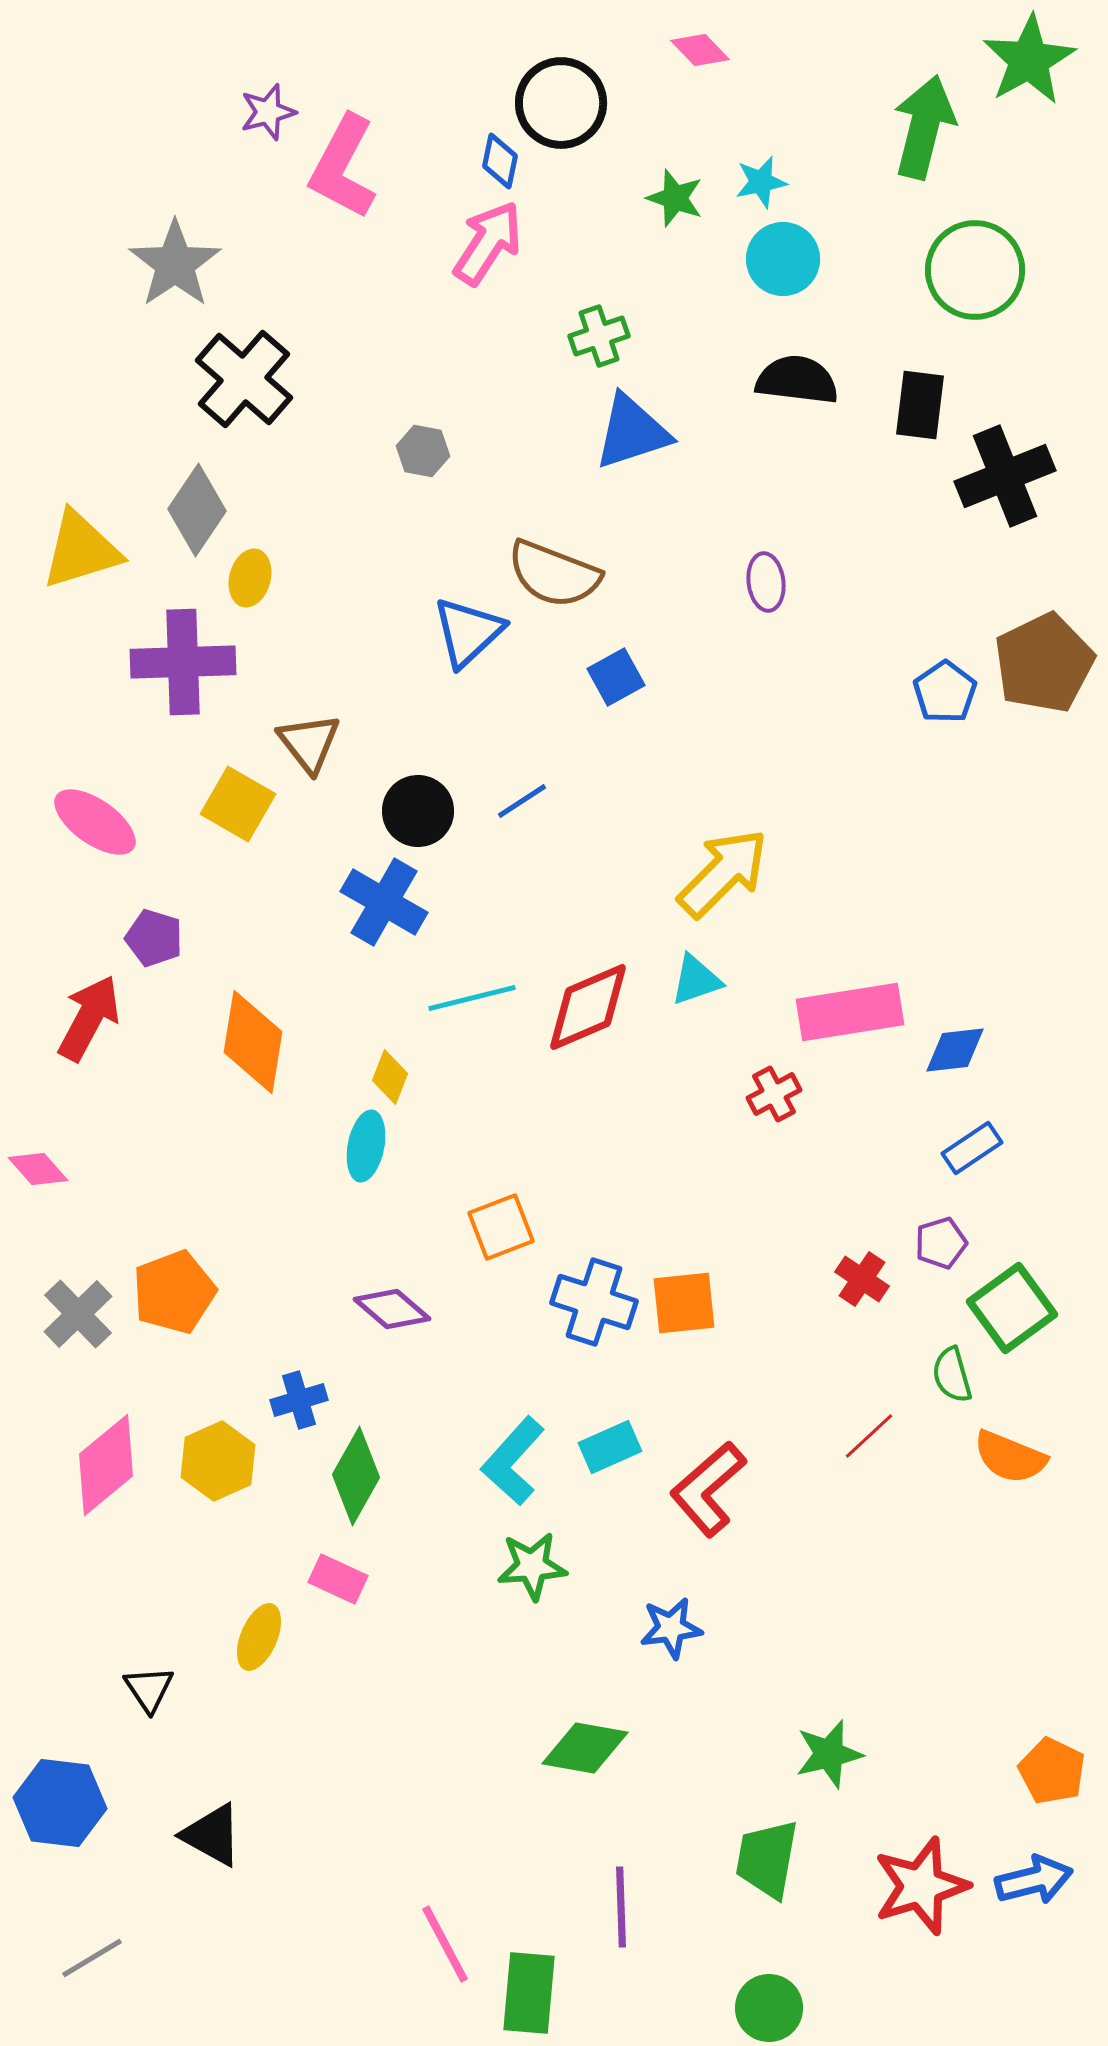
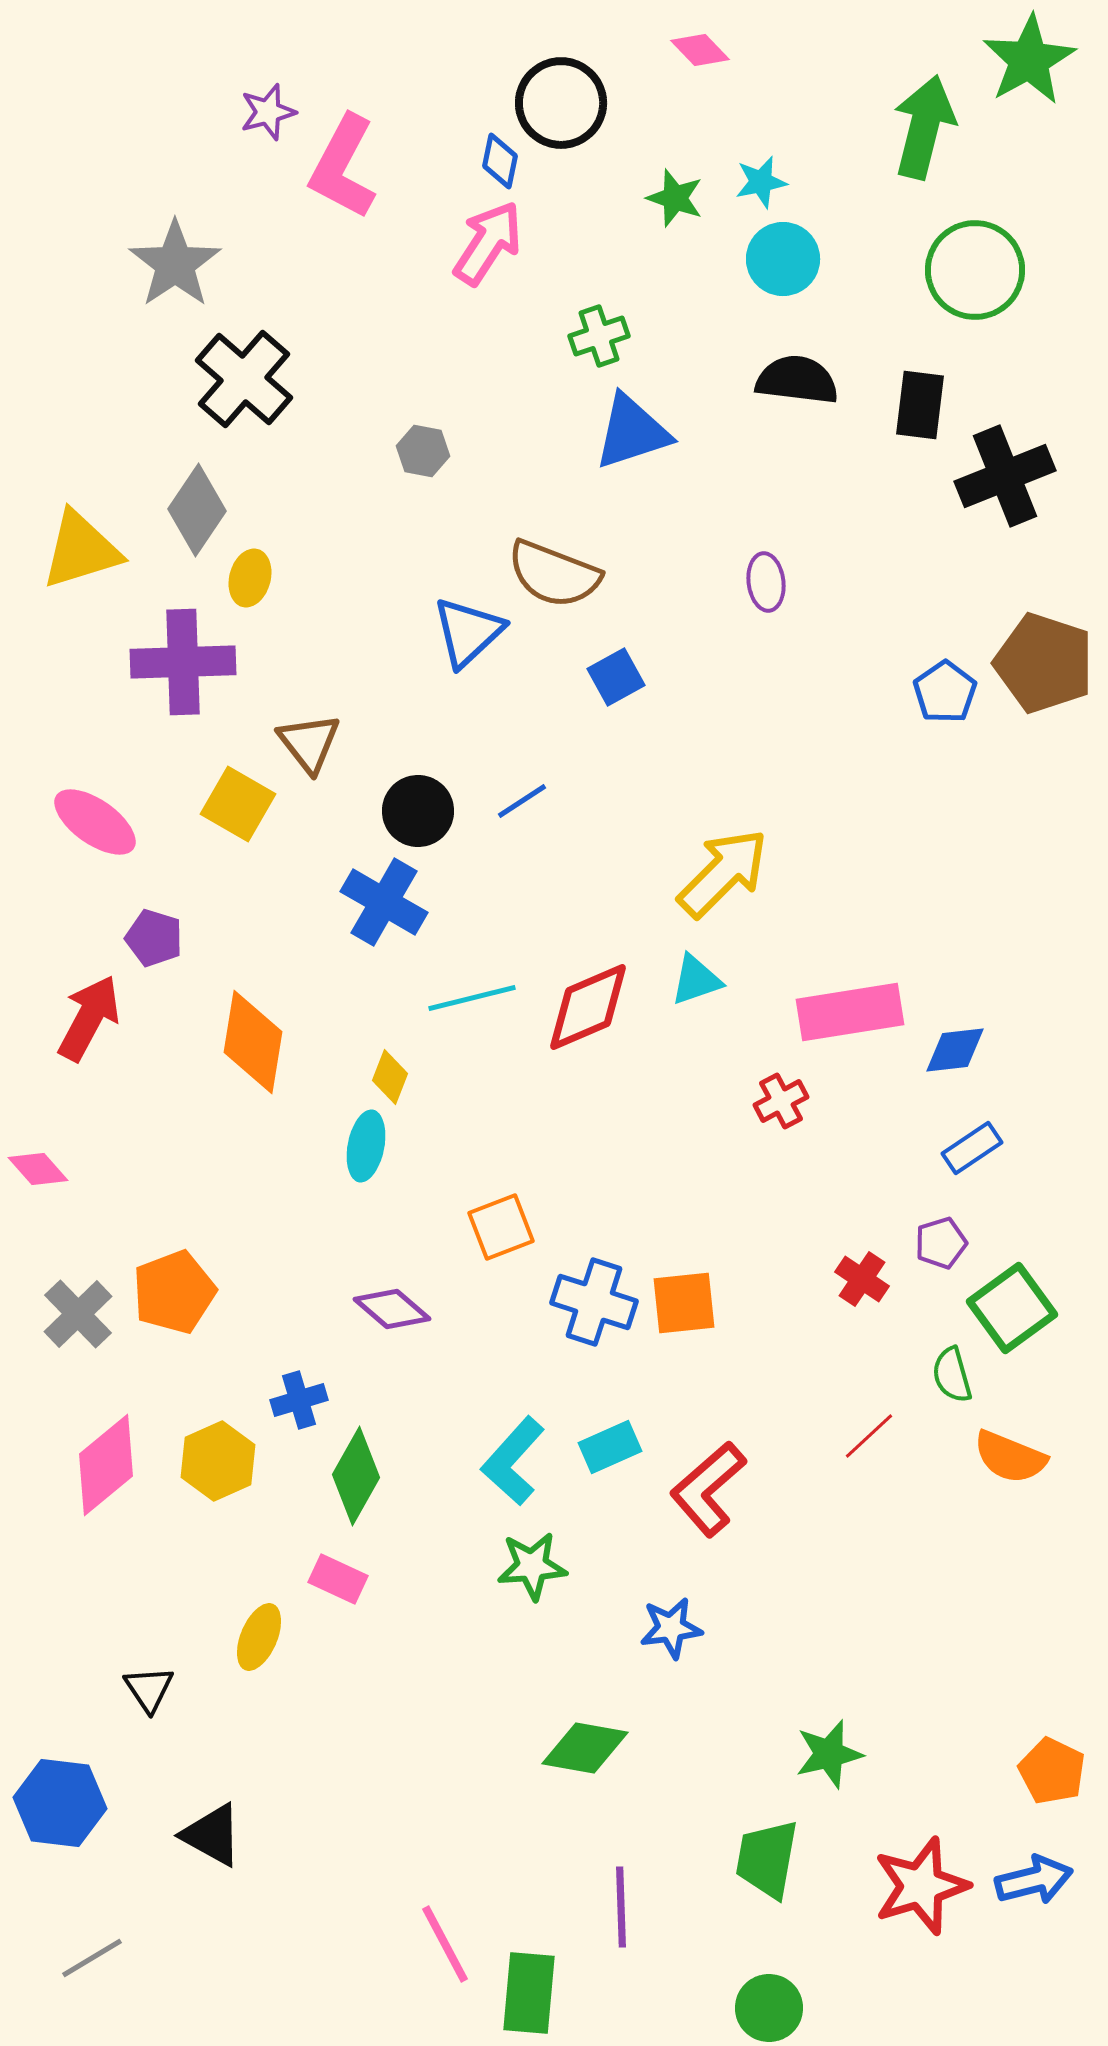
brown pentagon at (1044, 663): rotated 28 degrees counterclockwise
red cross at (774, 1094): moved 7 px right, 7 px down
